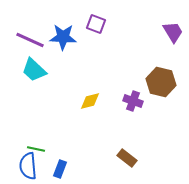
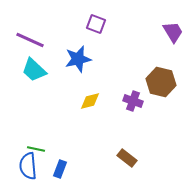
blue star: moved 15 px right, 22 px down; rotated 16 degrees counterclockwise
